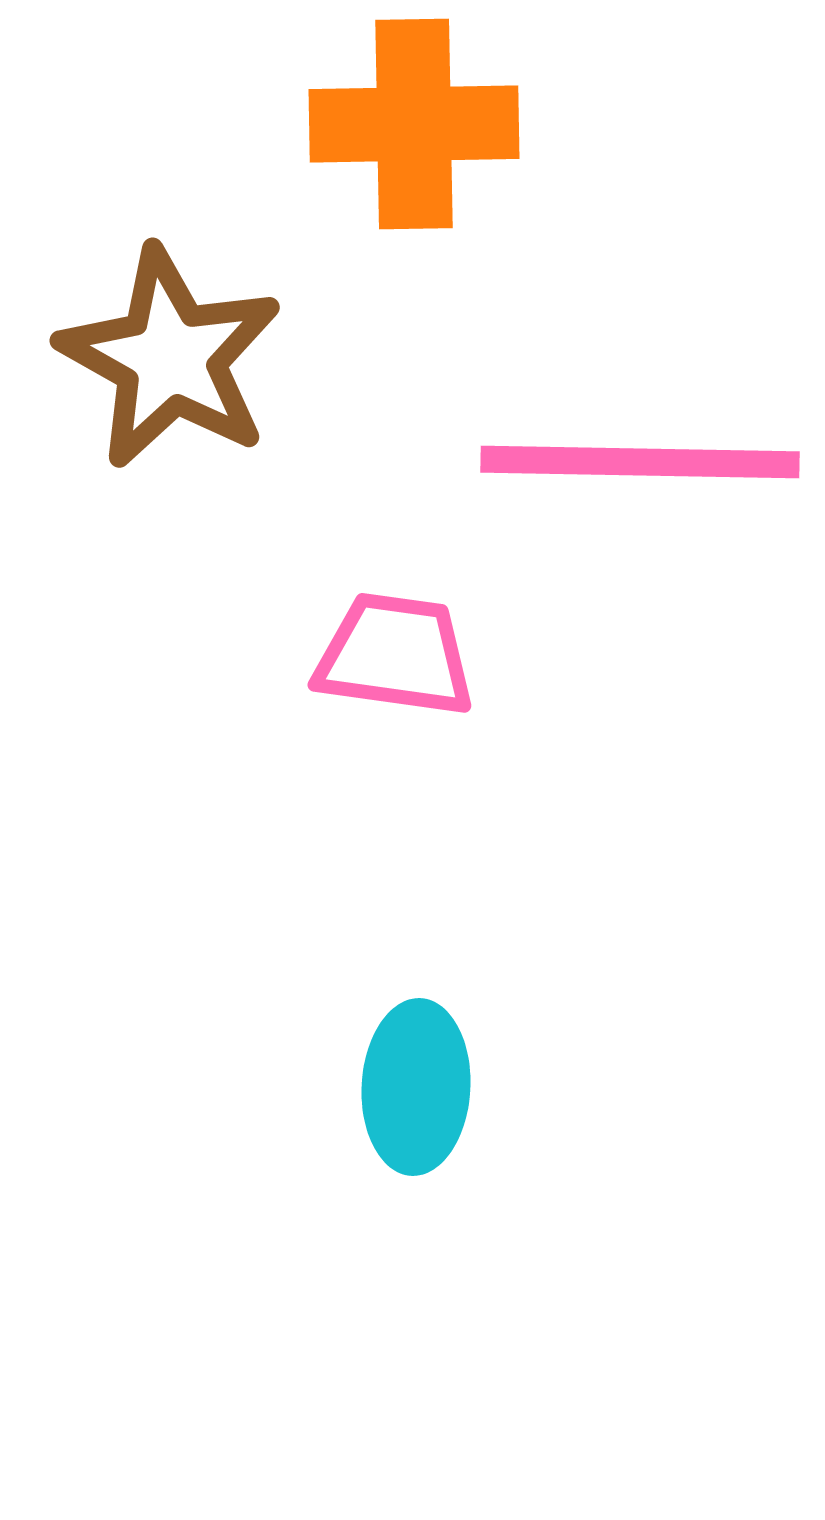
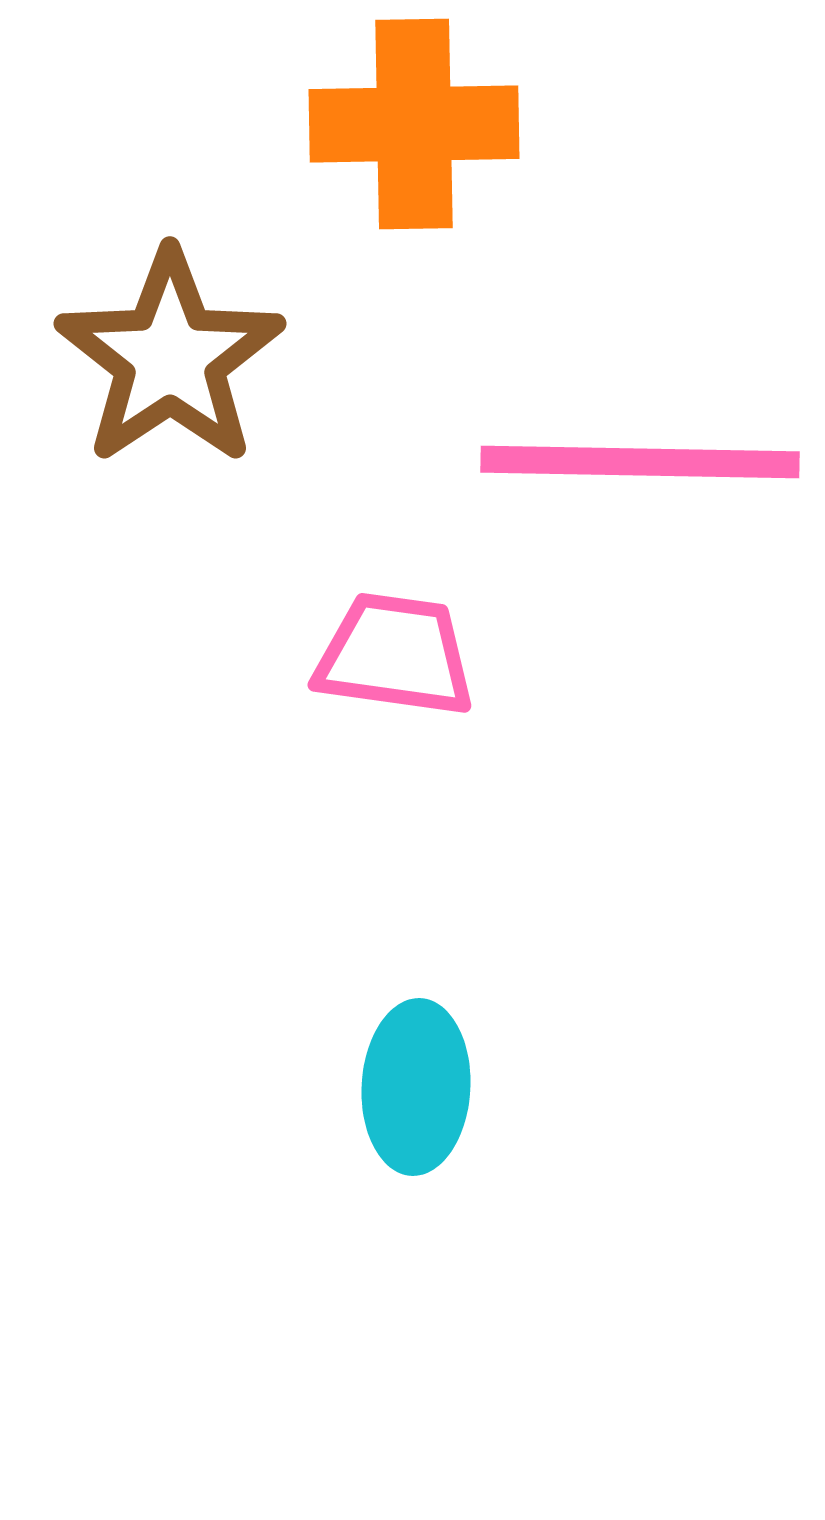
brown star: rotated 9 degrees clockwise
